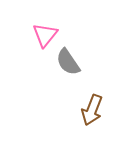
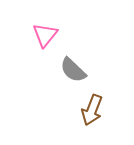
gray semicircle: moved 5 px right, 8 px down; rotated 12 degrees counterclockwise
